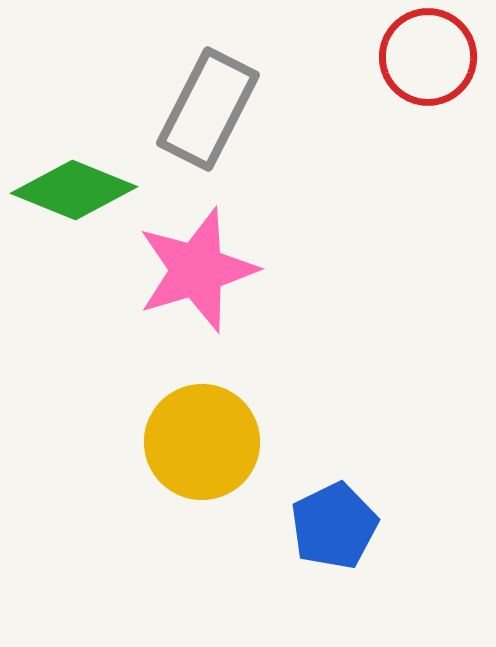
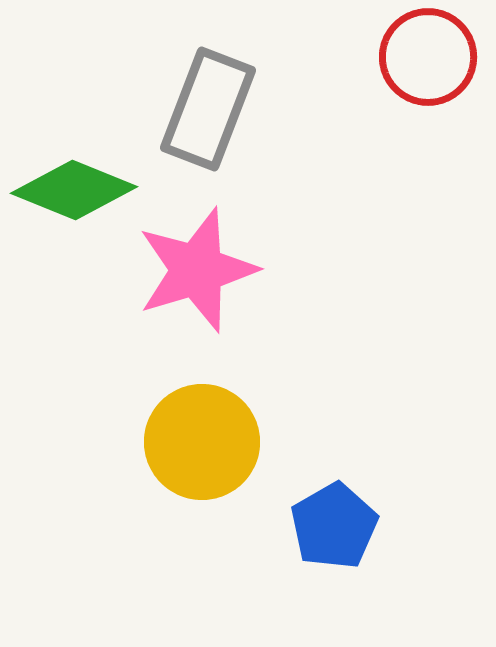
gray rectangle: rotated 6 degrees counterclockwise
blue pentagon: rotated 4 degrees counterclockwise
